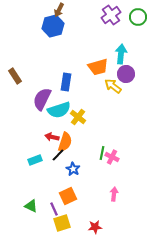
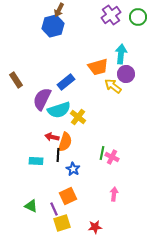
brown rectangle: moved 1 px right, 4 px down
blue rectangle: rotated 42 degrees clockwise
black line: rotated 40 degrees counterclockwise
cyan rectangle: moved 1 px right, 1 px down; rotated 24 degrees clockwise
